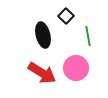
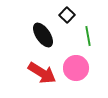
black square: moved 1 px right, 1 px up
black ellipse: rotated 20 degrees counterclockwise
